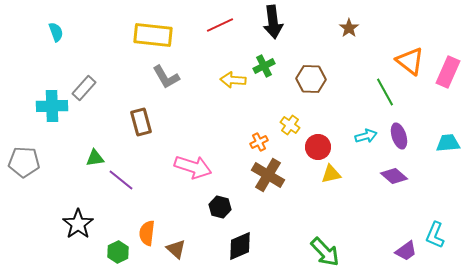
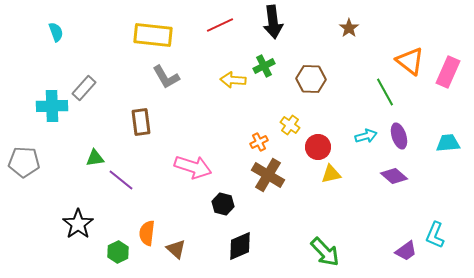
brown rectangle: rotated 8 degrees clockwise
black hexagon: moved 3 px right, 3 px up
